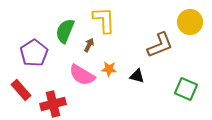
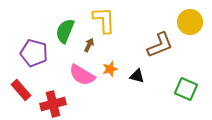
purple pentagon: rotated 24 degrees counterclockwise
orange star: moved 1 px right; rotated 21 degrees counterclockwise
